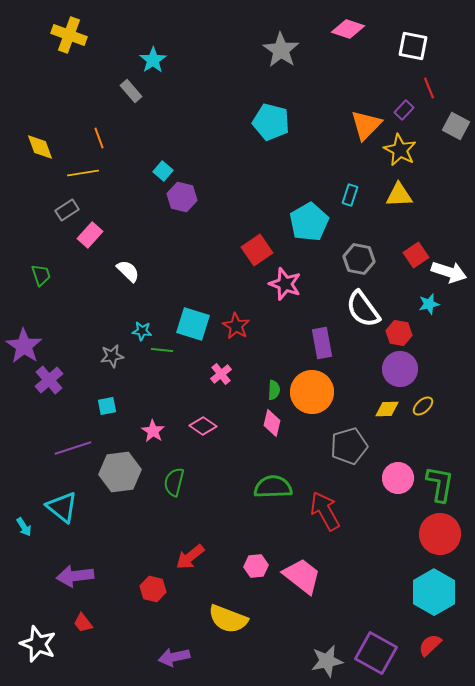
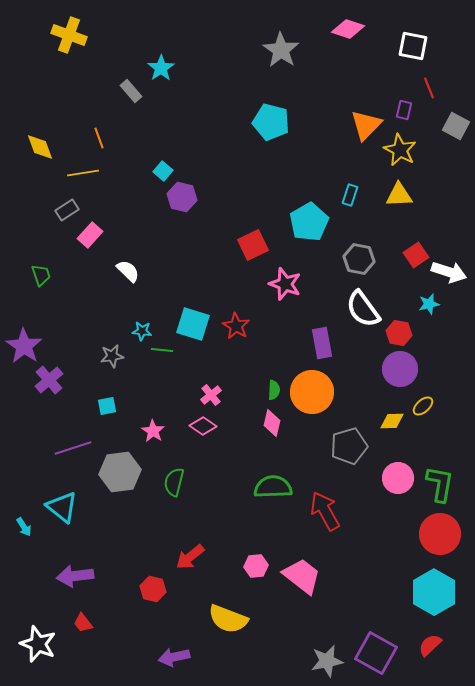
cyan star at (153, 60): moved 8 px right, 8 px down
purple rectangle at (404, 110): rotated 30 degrees counterclockwise
red square at (257, 250): moved 4 px left, 5 px up; rotated 8 degrees clockwise
pink cross at (221, 374): moved 10 px left, 21 px down
yellow diamond at (387, 409): moved 5 px right, 12 px down
